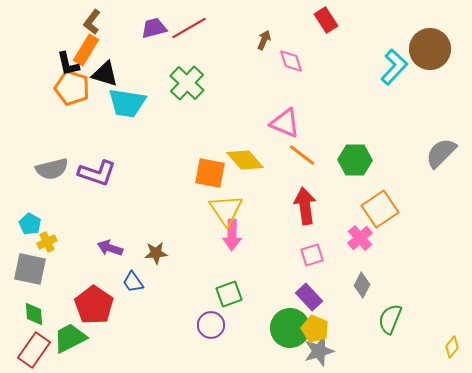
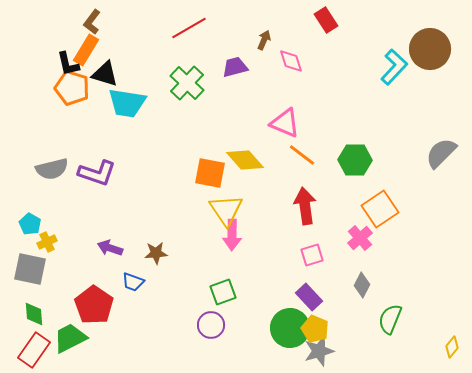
purple trapezoid at (154, 28): moved 81 px right, 39 px down
blue trapezoid at (133, 282): rotated 35 degrees counterclockwise
green square at (229, 294): moved 6 px left, 2 px up
